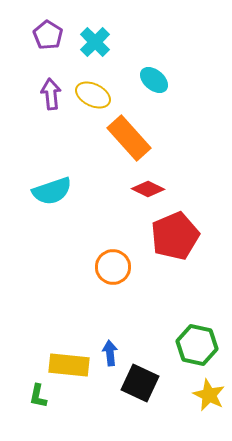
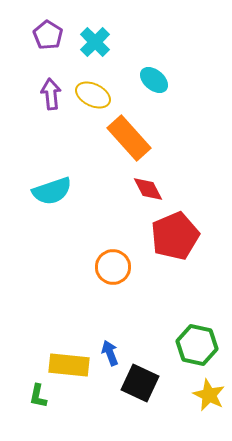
red diamond: rotated 36 degrees clockwise
blue arrow: rotated 15 degrees counterclockwise
